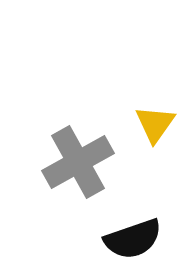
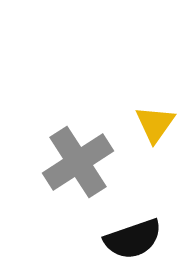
gray cross: rotated 4 degrees counterclockwise
